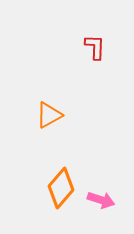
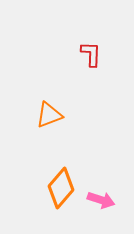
red L-shape: moved 4 px left, 7 px down
orange triangle: rotated 8 degrees clockwise
